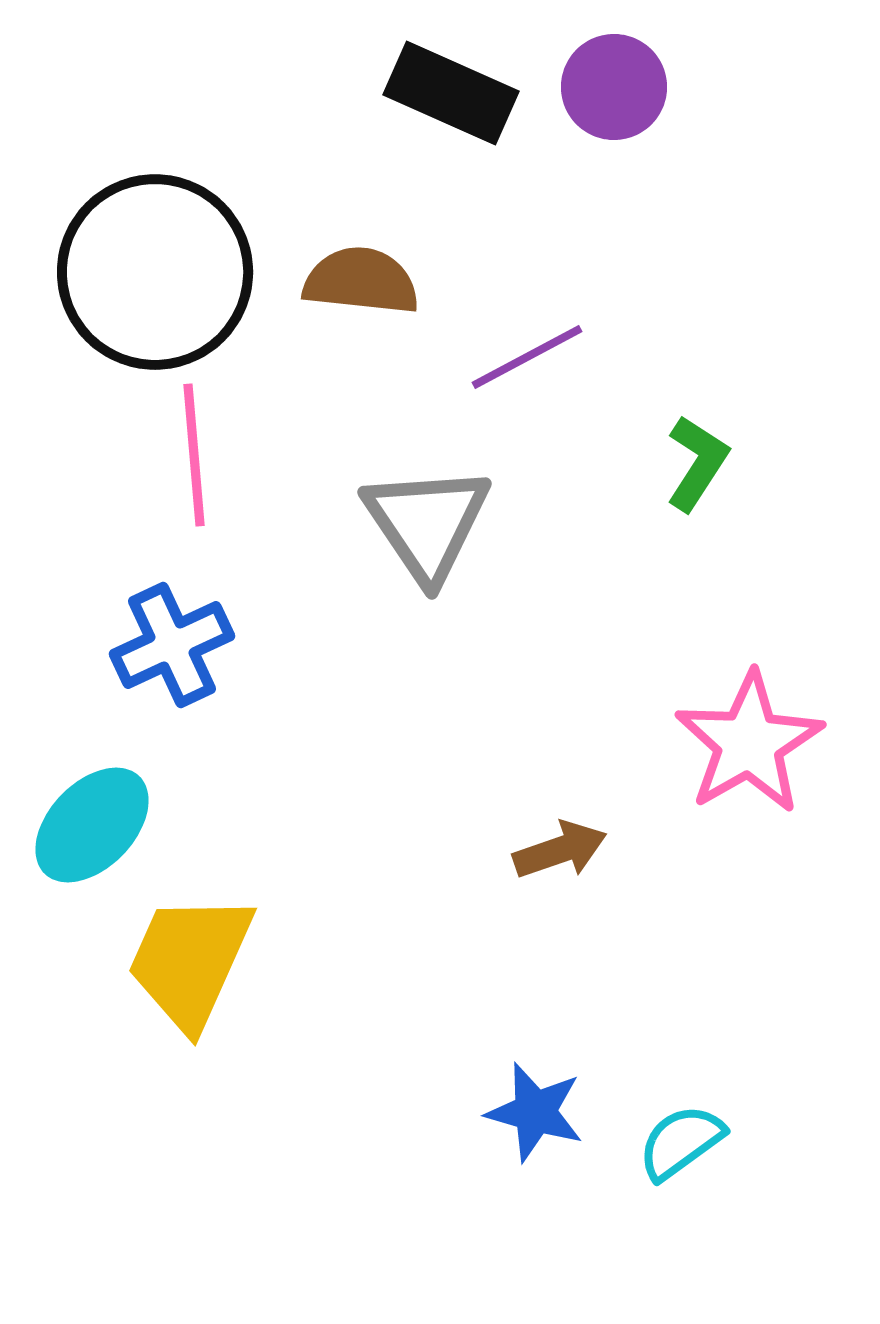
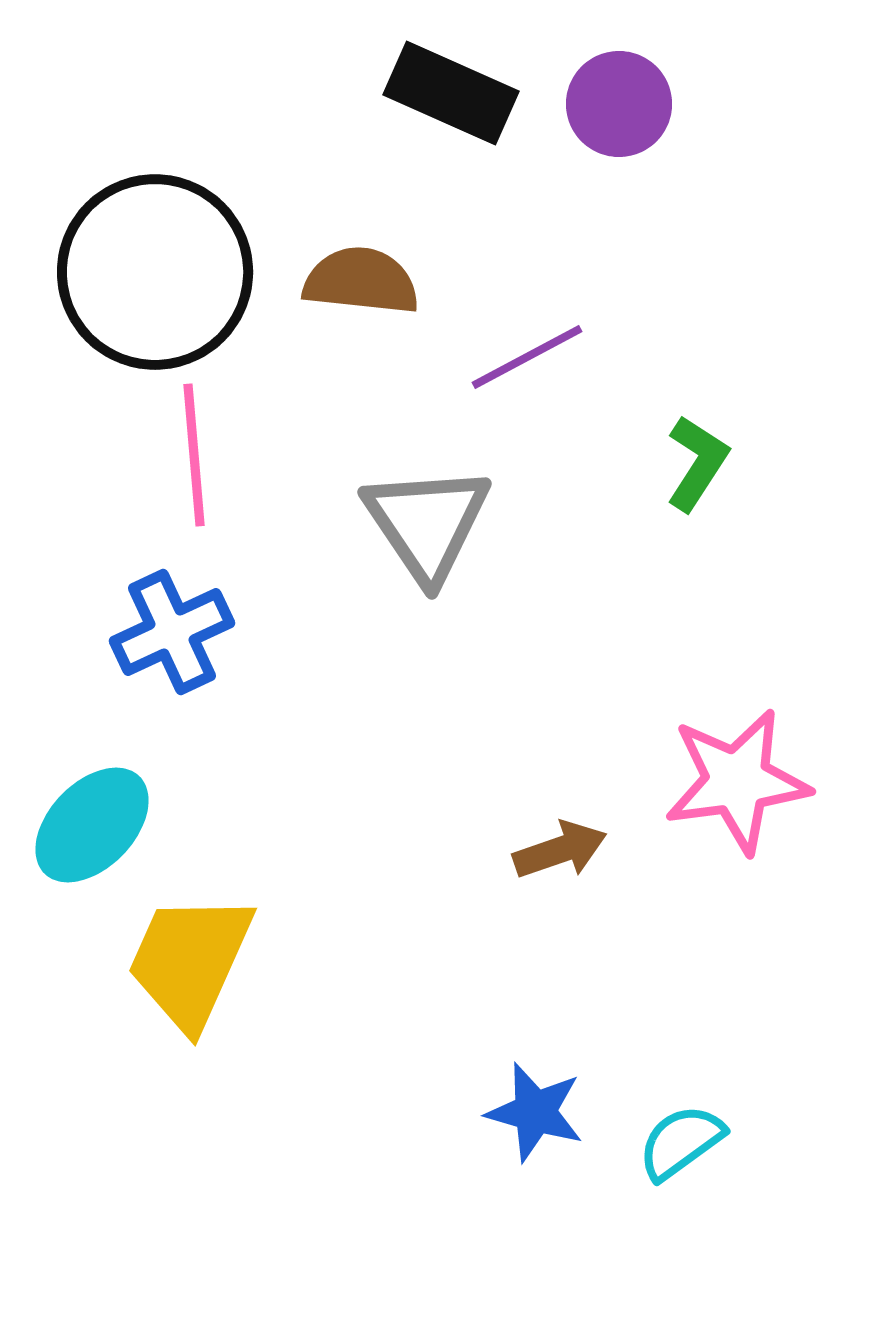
purple circle: moved 5 px right, 17 px down
blue cross: moved 13 px up
pink star: moved 12 px left, 38 px down; rotated 22 degrees clockwise
